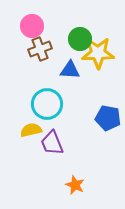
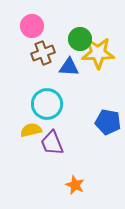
brown cross: moved 3 px right, 4 px down
blue triangle: moved 1 px left, 3 px up
blue pentagon: moved 4 px down
